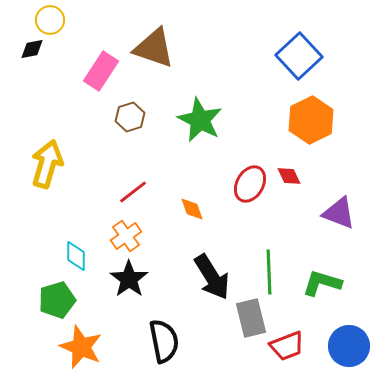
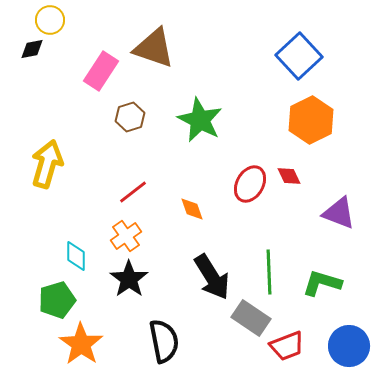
gray rectangle: rotated 42 degrees counterclockwise
orange star: moved 3 px up; rotated 12 degrees clockwise
